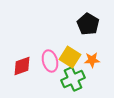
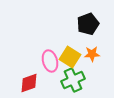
black pentagon: rotated 20 degrees clockwise
orange star: moved 6 px up
red diamond: moved 7 px right, 17 px down
green cross: moved 1 px down
